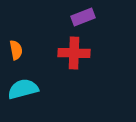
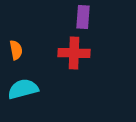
purple rectangle: rotated 65 degrees counterclockwise
